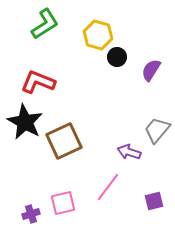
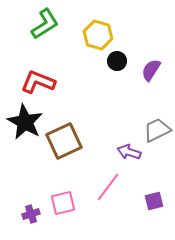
black circle: moved 4 px down
gray trapezoid: rotated 24 degrees clockwise
